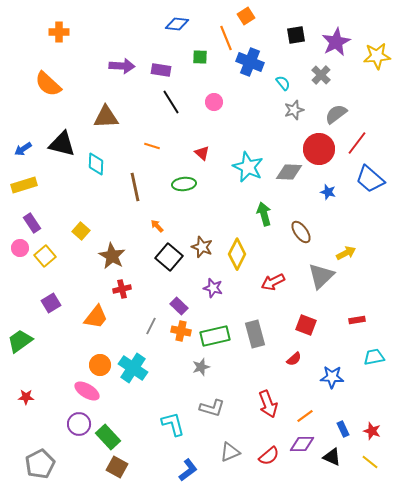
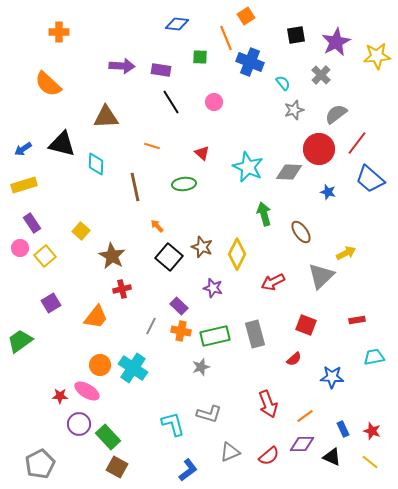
red star at (26, 397): moved 34 px right, 1 px up
gray L-shape at (212, 408): moved 3 px left, 6 px down
